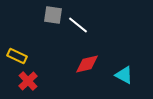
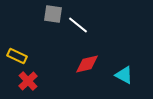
gray square: moved 1 px up
